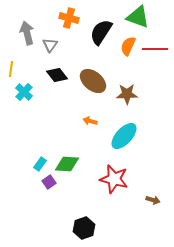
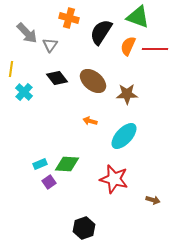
gray arrow: rotated 150 degrees clockwise
black diamond: moved 3 px down
cyan rectangle: rotated 32 degrees clockwise
